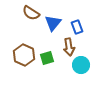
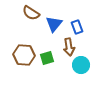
blue triangle: moved 1 px right, 1 px down
brown hexagon: rotated 20 degrees counterclockwise
